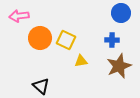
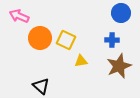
pink arrow: rotated 30 degrees clockwise
